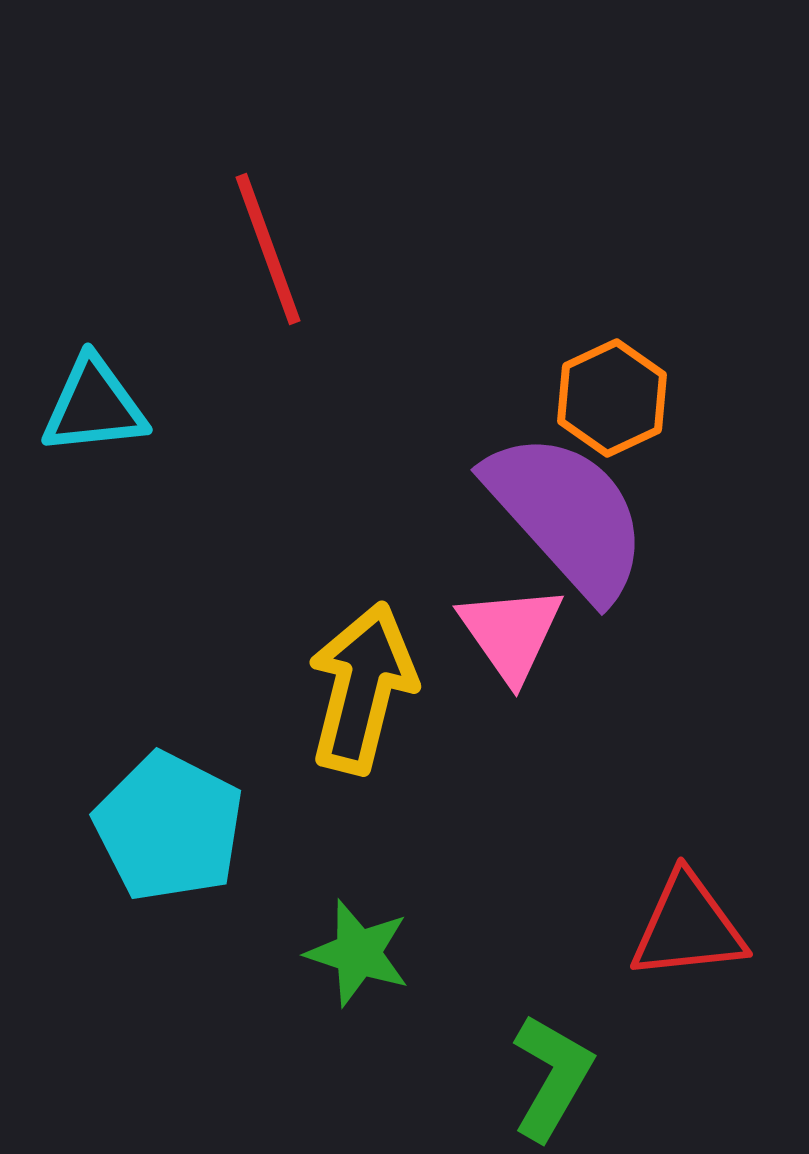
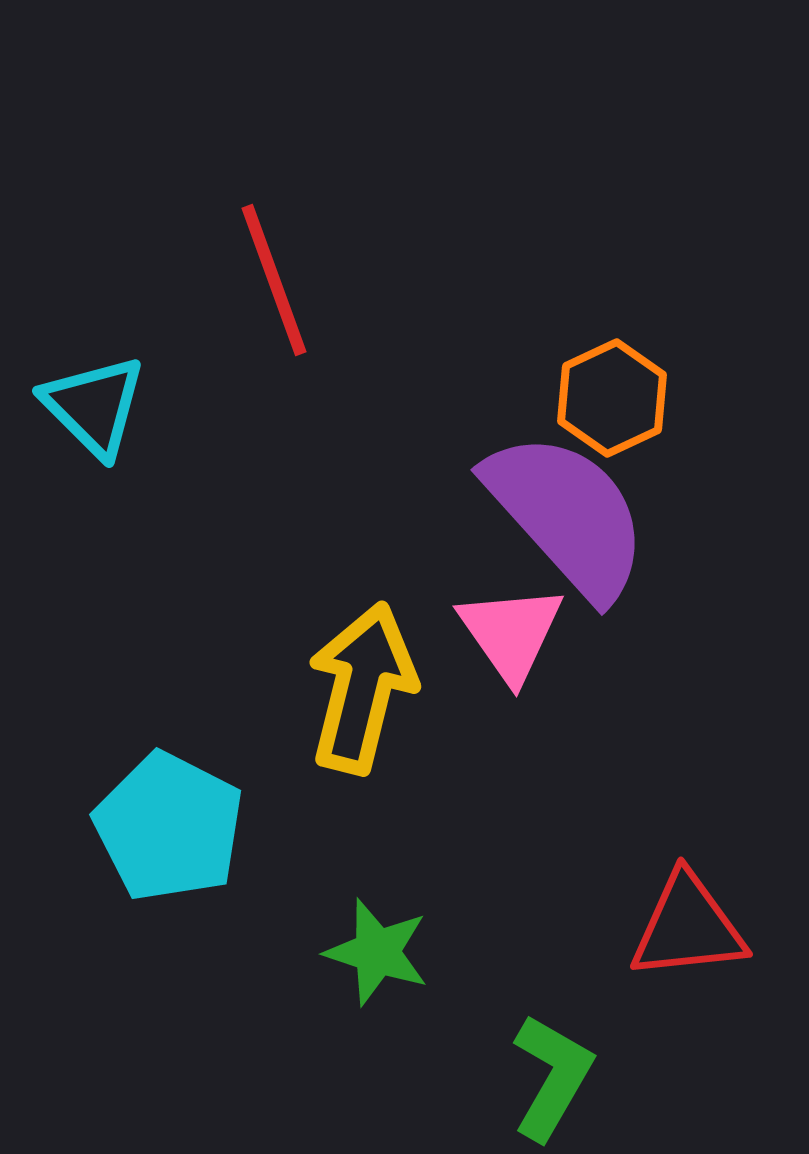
red line: moved 6 px right, 31 px down
cyan triangle: rotated 51 degrees clockwise
green star: moved 19 px right, 1 px up
